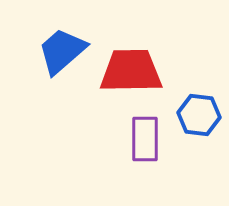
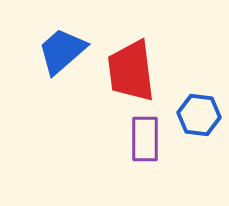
red trapezoid: rotated 96 degrees counterclockwise
